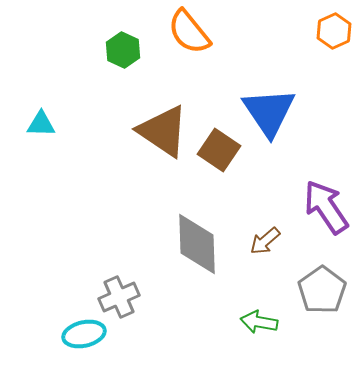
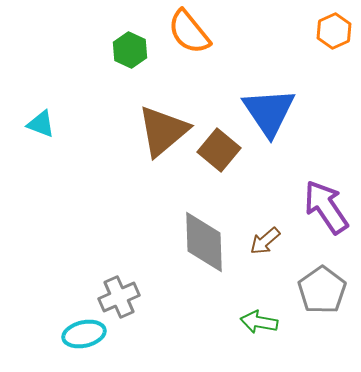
green hexagon: moved 7 px right
cyan triangle: rotated 20 degrees clockwise
brown triangle: rotated 46 degrees clockwise
brown square: rotated 6 degrees clockwise
gray diamond: moved 7 px right, 2 px up
